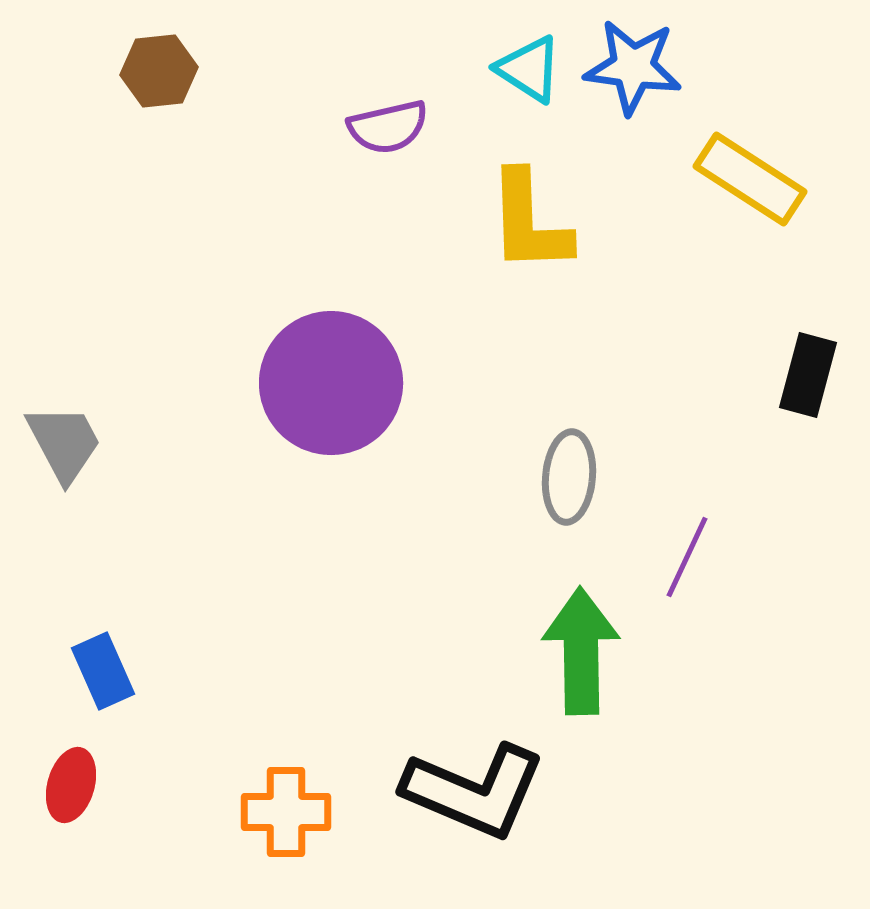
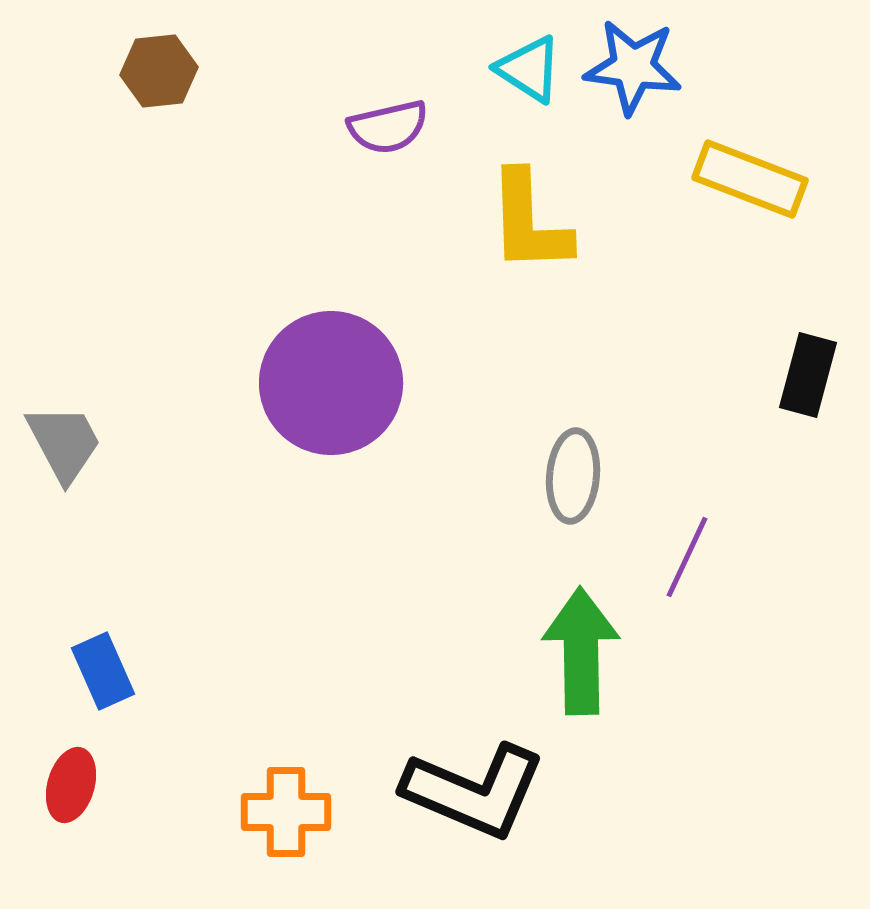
yellow rectangle: rotated 12 degrees counterclockwise
gray ellipse: moved 4 px right, 1 px up
